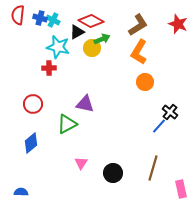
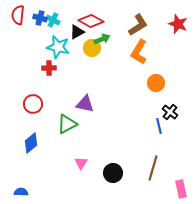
orange circle: moved 11 px right, 1 px down
blue line: rotated 56 degrees counterclockwise
